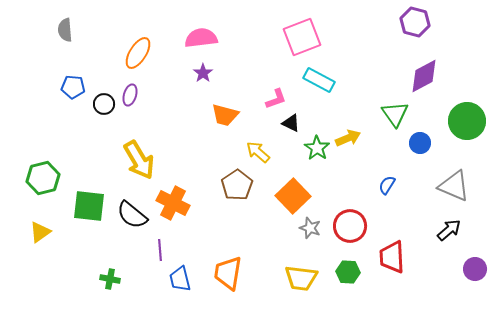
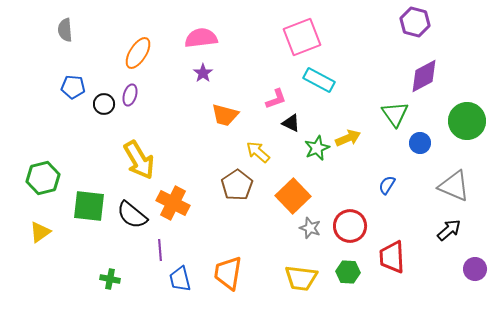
green star at (317, 148): rotated 15 degrees clockwise
